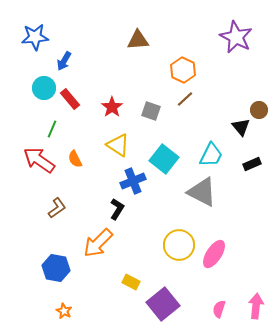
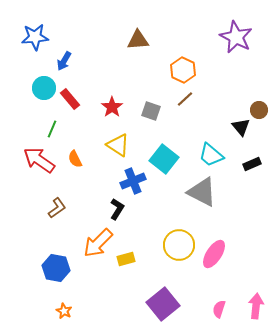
cyan trapezoid: rotated 104 degrees clockwise
yellow rectangle: moved 5 px left, 23 px up; rotated 42 degrees counterclockwise
